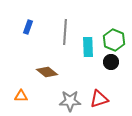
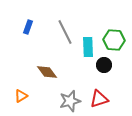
gray line: rotated 30 degrees counterclockwise
green hexagon: rotated 20 degrees counterclockwise
black circle: moved 7 px left, 3 px down
brown diamond: rotated 15 degrees clockwise
orange triangle: rotated 32 degrees counterclockwise
gray star: rotated 15 degrees counterclockwise
